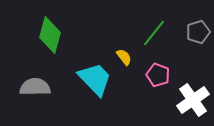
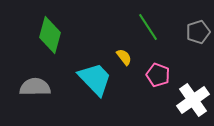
green line: moved 6 px left, 6 px up; rotated 72 degrees counterclockwise
